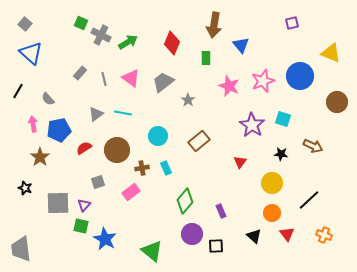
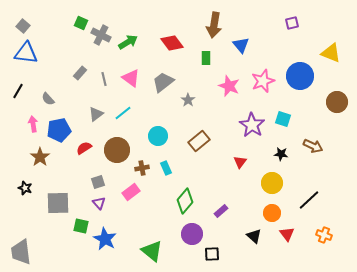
gray square at (25, 24): moved 2 px left, 2 px down
red diamond at (172, 43): rotated 60 degrees counterclockwise
blue triangle at (31, 53): moved 5 px left; rotated 35 degrees counterclockwise
cyan line at (123, 113): rotated 48 degrees counterclockwise
purple triangle at (84, 205): moved 15 px right, 2 px up; rotated 24 degrees counterclockwise
purple rectangle at (221, 211): rotated 72 degrees clockwise
black square at (216, 246): moved 4 px left, 8 px down
gray trapezoid at (21, 249): moved 3 px down
